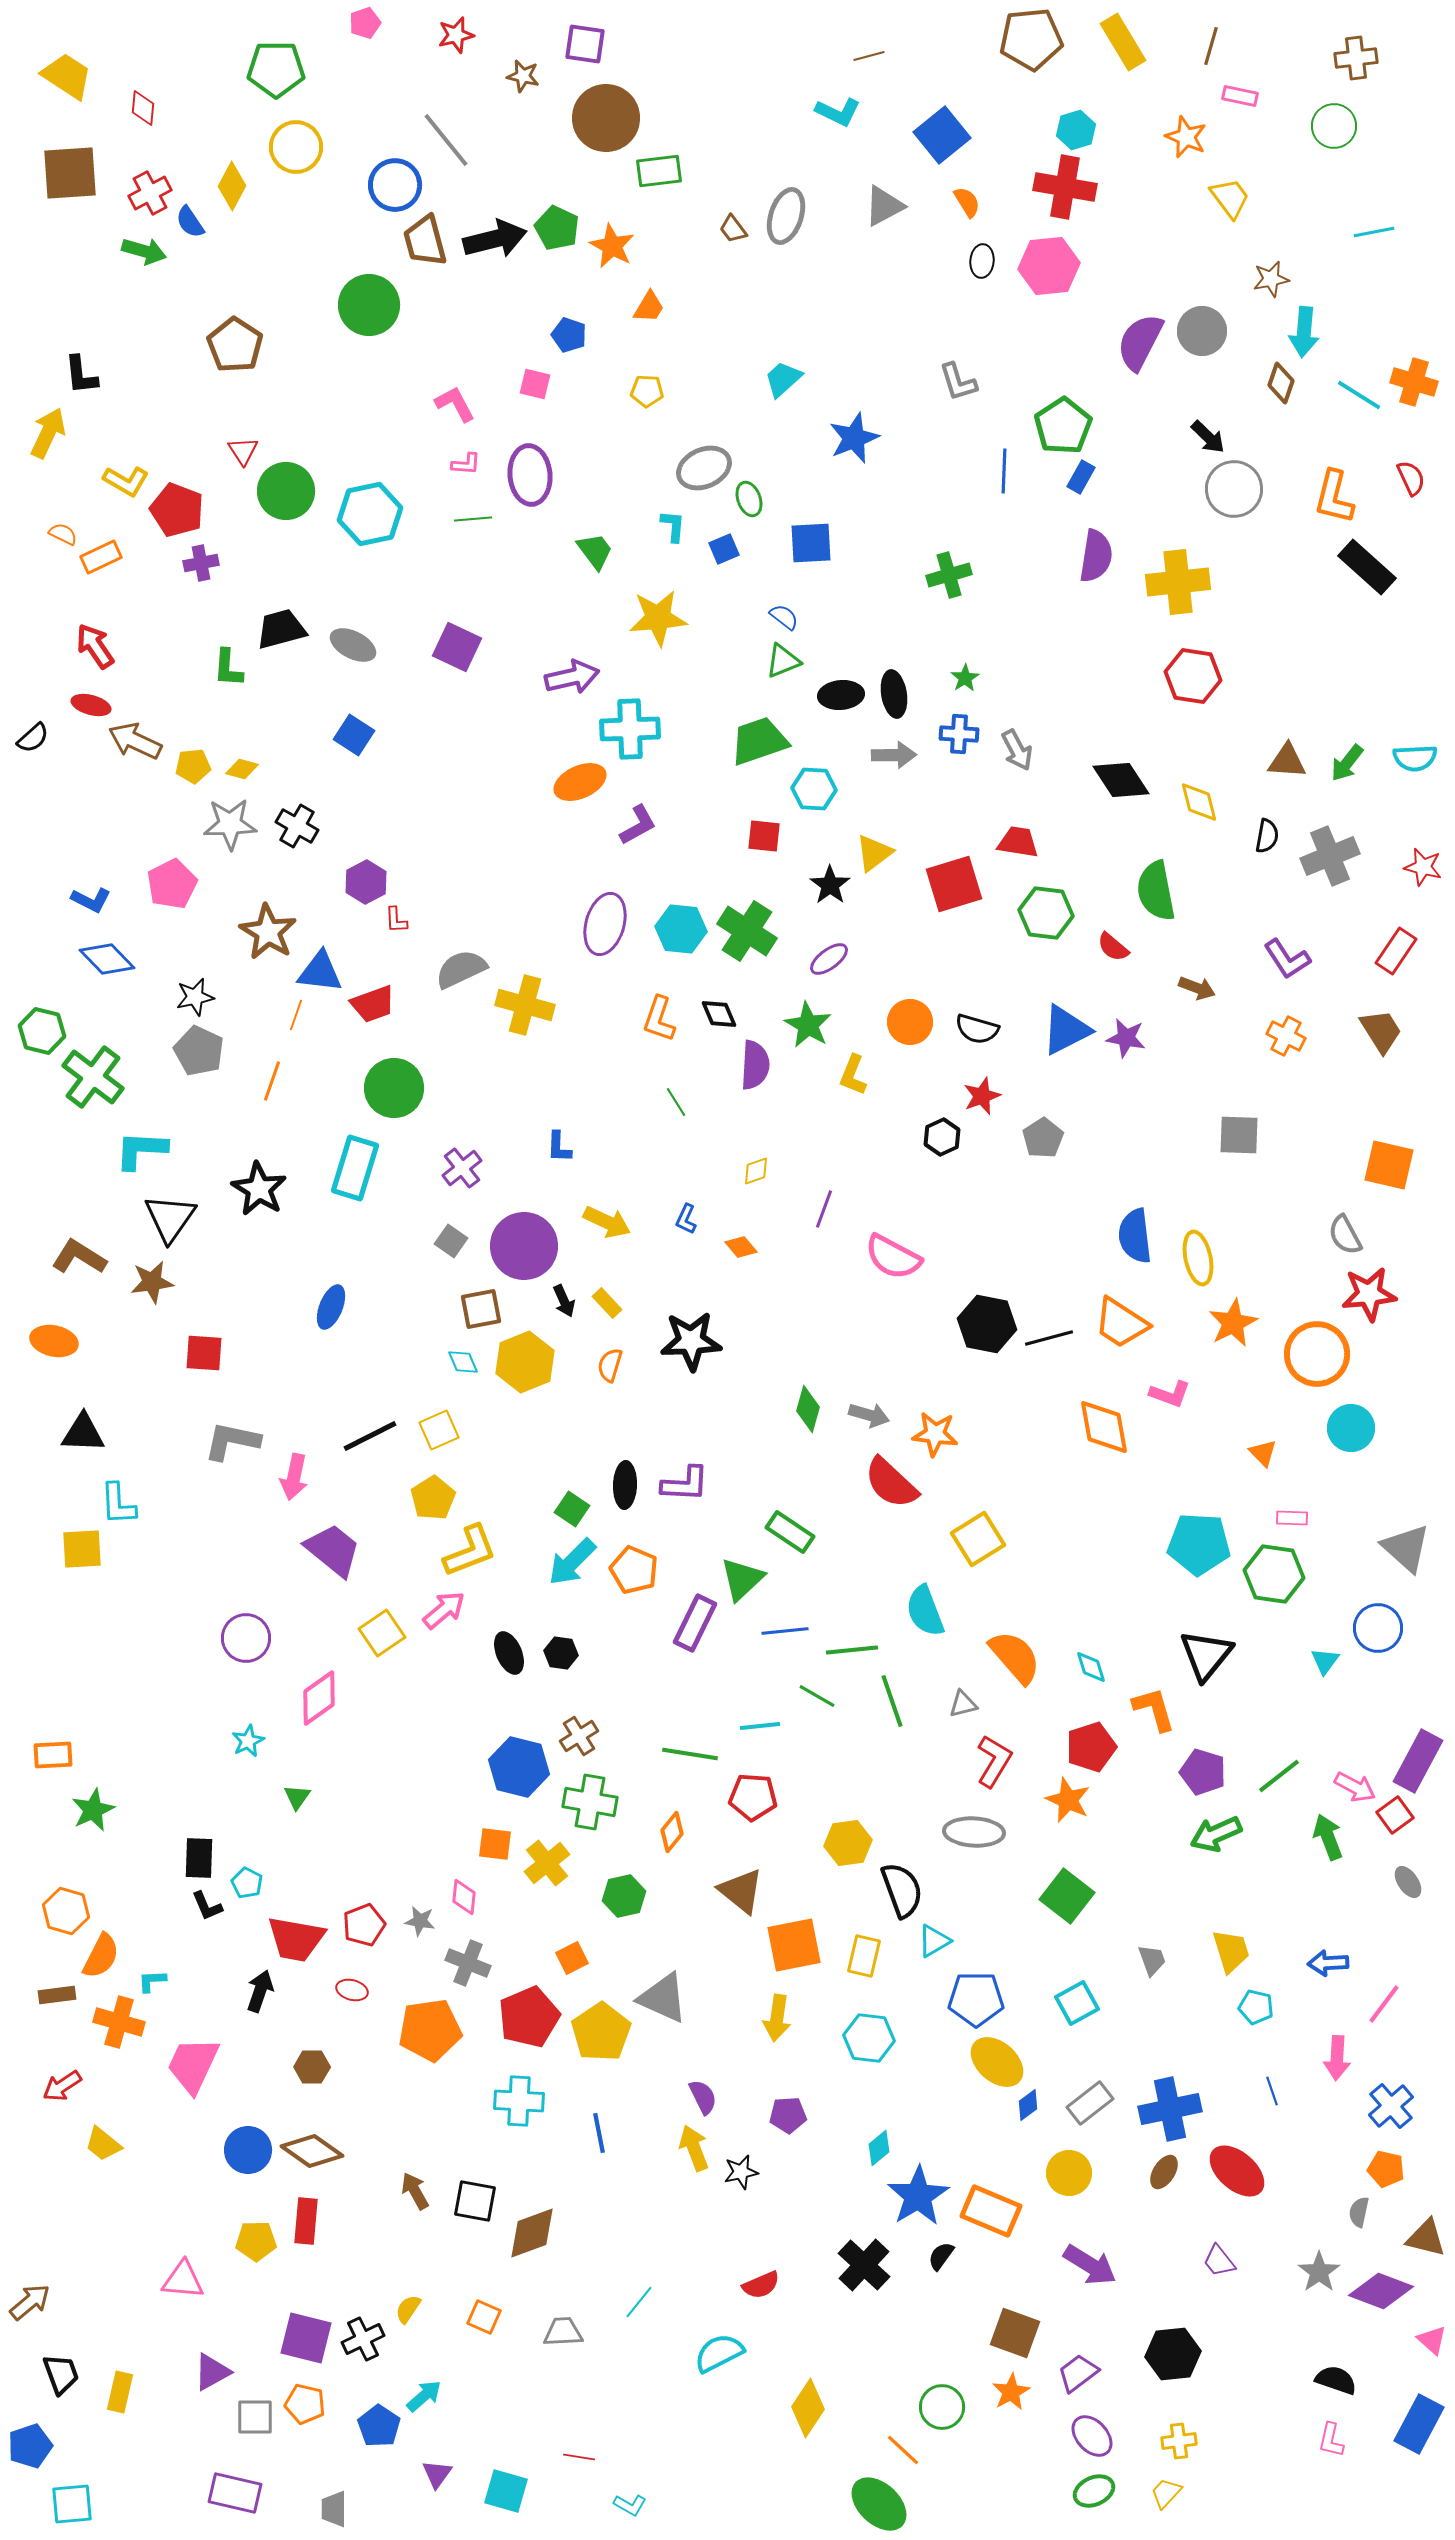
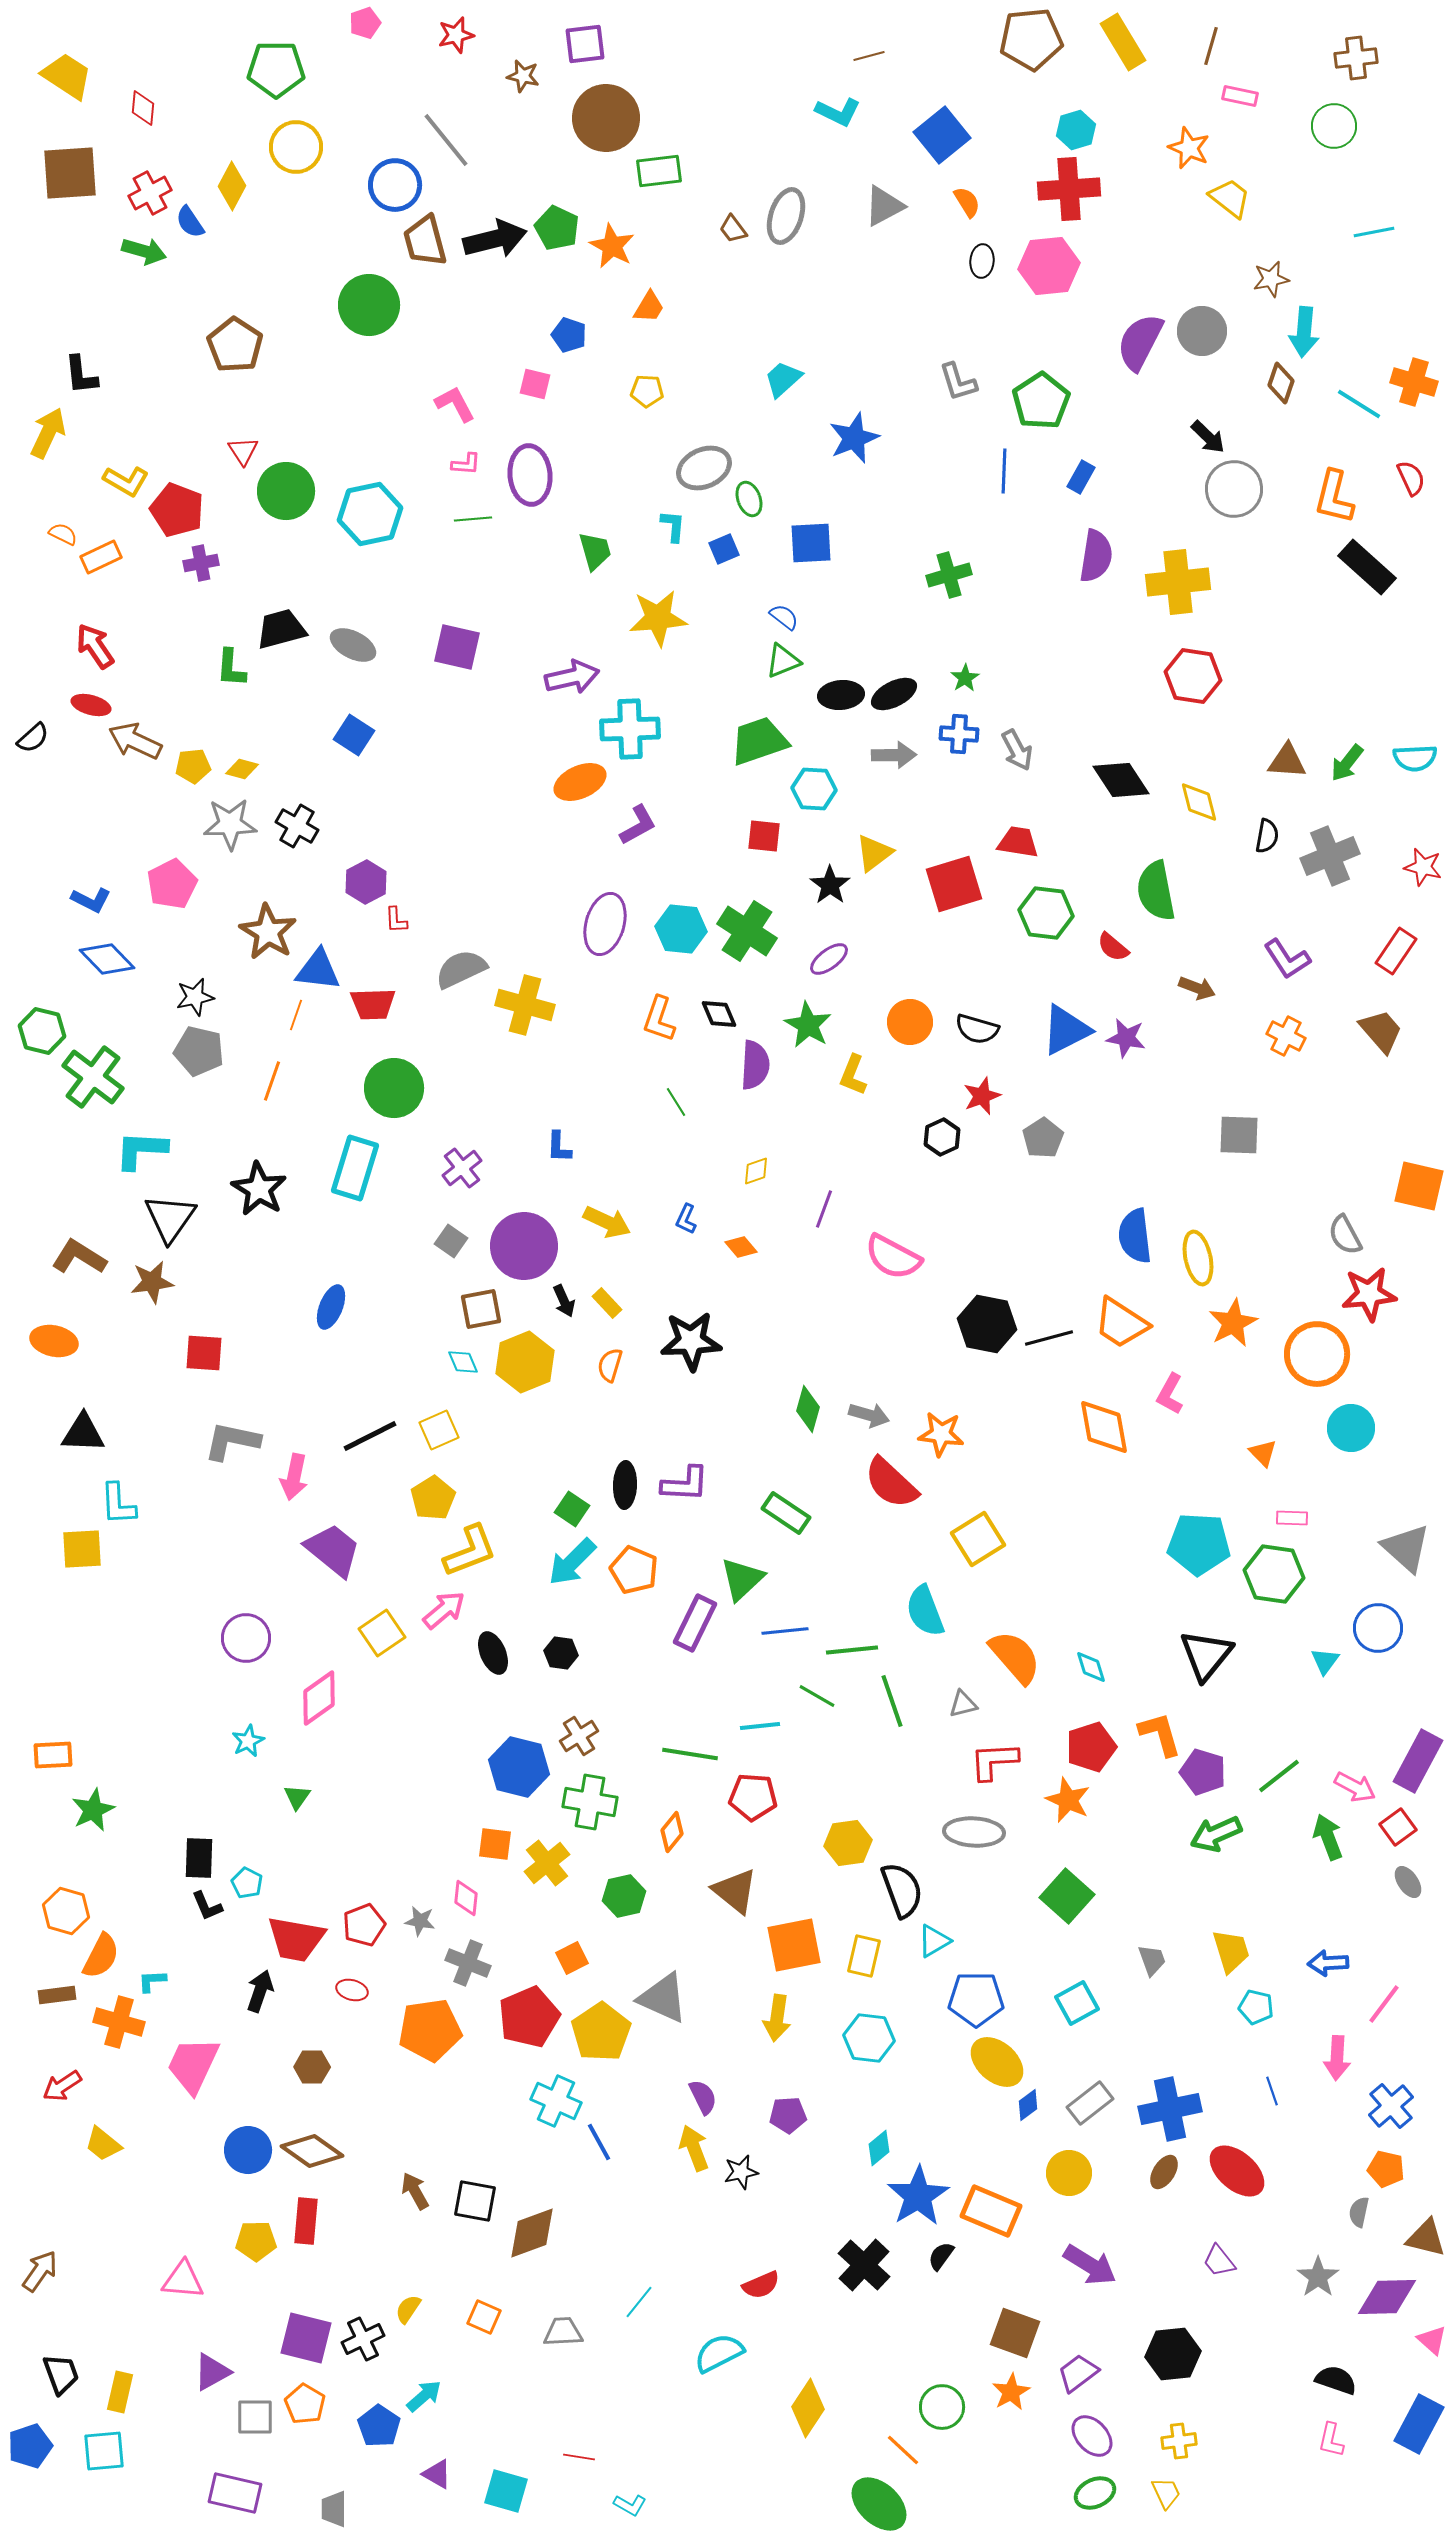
purple square at (585, 44): rotated 15 degrees counterclockwise
orange star at (1186, 137): moved 3 px right, 11 px down
red cross at (1065, 187): moved 4 px right, 2 px down; rotated 14 degrees counterclockwise
yellow trapezoid at (1230, 198): rotated 15 degrees counterclockwise
cyan line at (1359, 395): moved 9 px down
green pentagon at (1063, 426): moved 22 px left, 25 px up
green trapezoid at (595, 551): rotated 21 degrees clockwise
purple square at (457, 647): rotated 12 degrees counterclockwise
green L-shape at (228, 668): moved 3 px right
black ellipse at (894, 694): rotated 72 degrees clockwise
blue triangle at (320, 972): moved 2 px left, 2 px up
red trapezoid at (373, 1004): rotated 18 degrees clockwise
brown trapezoid at (1381, 1031): rotated 9 degrees counterclockwise
gray pentagon at (199, 1051): rotated 12 degrees counterclockwise
orange square at (1389, 1165): moved 30 px right, 21 px down
pink L-shape at (1170, 1394): rotated 99 degrees clockwise
orange star at (935, 1434): moved 6 px right
green rectangle at (790, 1532): moved 4 px left, 19 px up
black ellipse at (509, 1653): moved 16 px left
orange L-shape at (1154, 1709): moved 6 px right, 25 px down
red L-shape at (994, 1761): rotated 124 degrees counterclockwise
red square at (1395, 1815): moved 3 px right, 12 px down
brown triangle at (741, 1891): moved 6 px left
green square at (1067, 1896): rotated 4 degrees clockwise
pink diamond at (464, 1897): moved 2 px right, 1 px down
cyan cross at (519, 2101): moved 37 px right; rotated 21 degrees clockwise
blue line at (599, 2133): moved 9 px down; rotated 18 degrees counterclockwise
gray star at (1319, 2272): moved 1 px left, 5 px down
purple diamond at (1381, 2291): moved 6 px right, 6 px down; rotated 22 degrees counterclockwise
brown arrow at (30, 2302): moved 10 px right, 31 px up; rotated 15 degrees counterclockwise
orange pentagon at (305, 2404): rotated 18 degrees clockwise
purple triangle at (437, 2474): rotated 36 degrees counterclockwise
green ellipse at (1094, 2491): moved 1 px right, 2 px down
yellow trapezoid at (1166, 2493): rotated 112 degrees clockwise
cyan square at (72, 2504): moved 32 px right, 53 px up
